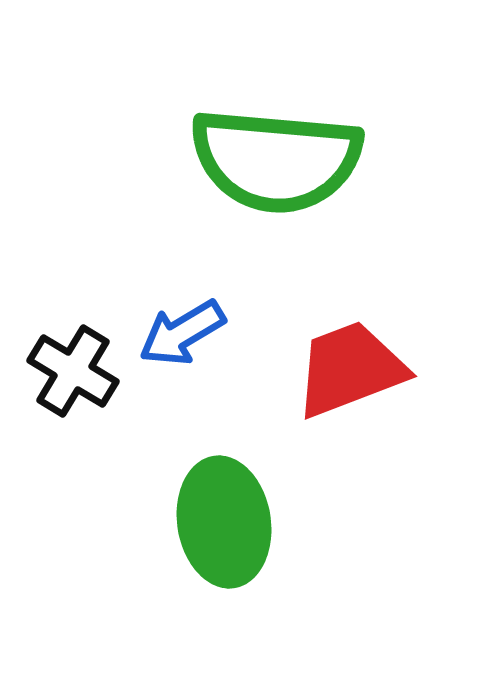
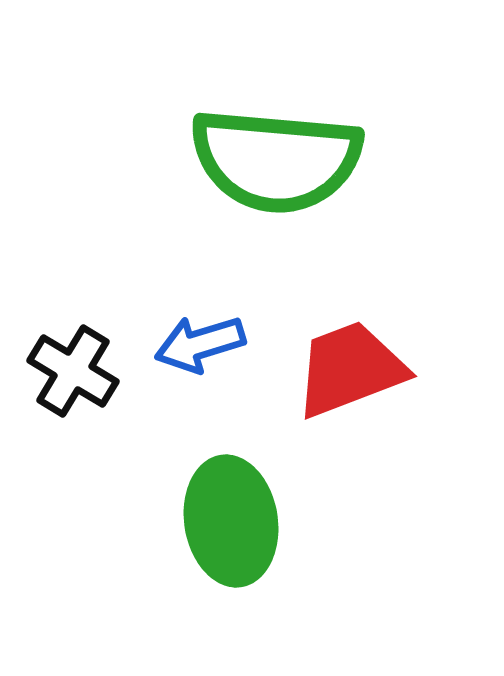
blue arrow: moved 18 px right, 11 px down; rotated 14 degrees clockwise
green ellipse: moved 7 px right, 1 px up
